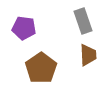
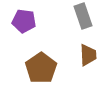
gray rectangle: moved 5 px up
purple pentagon: moved 7 px up
